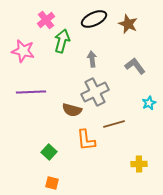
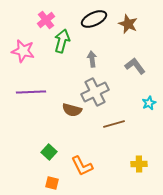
orange L-shape: moved 4 px left, 26 px down; rotated 20 degrees counterclockwise
